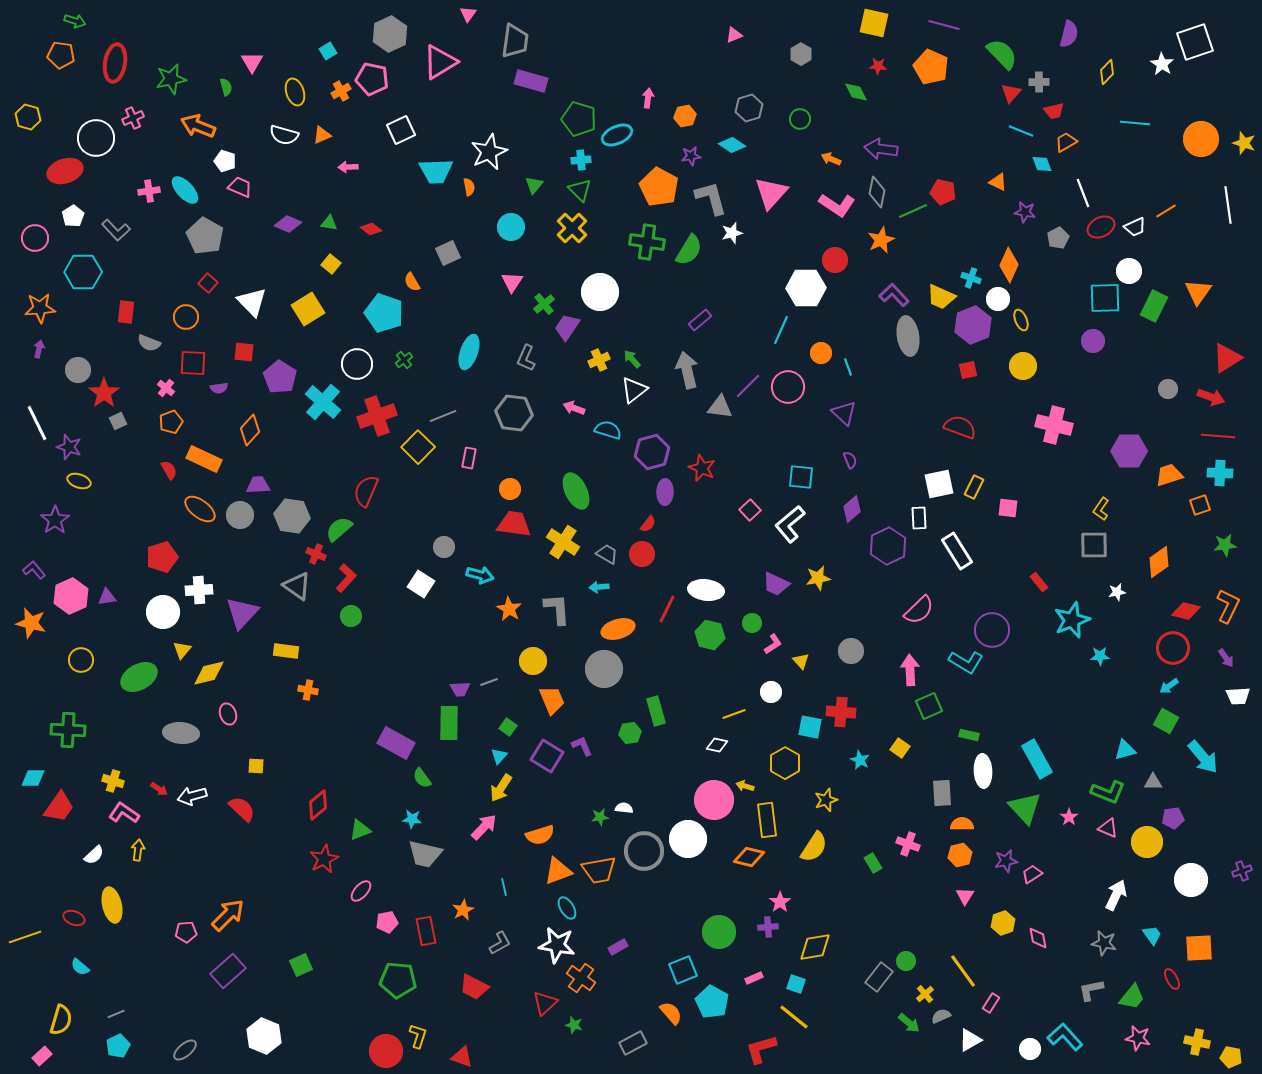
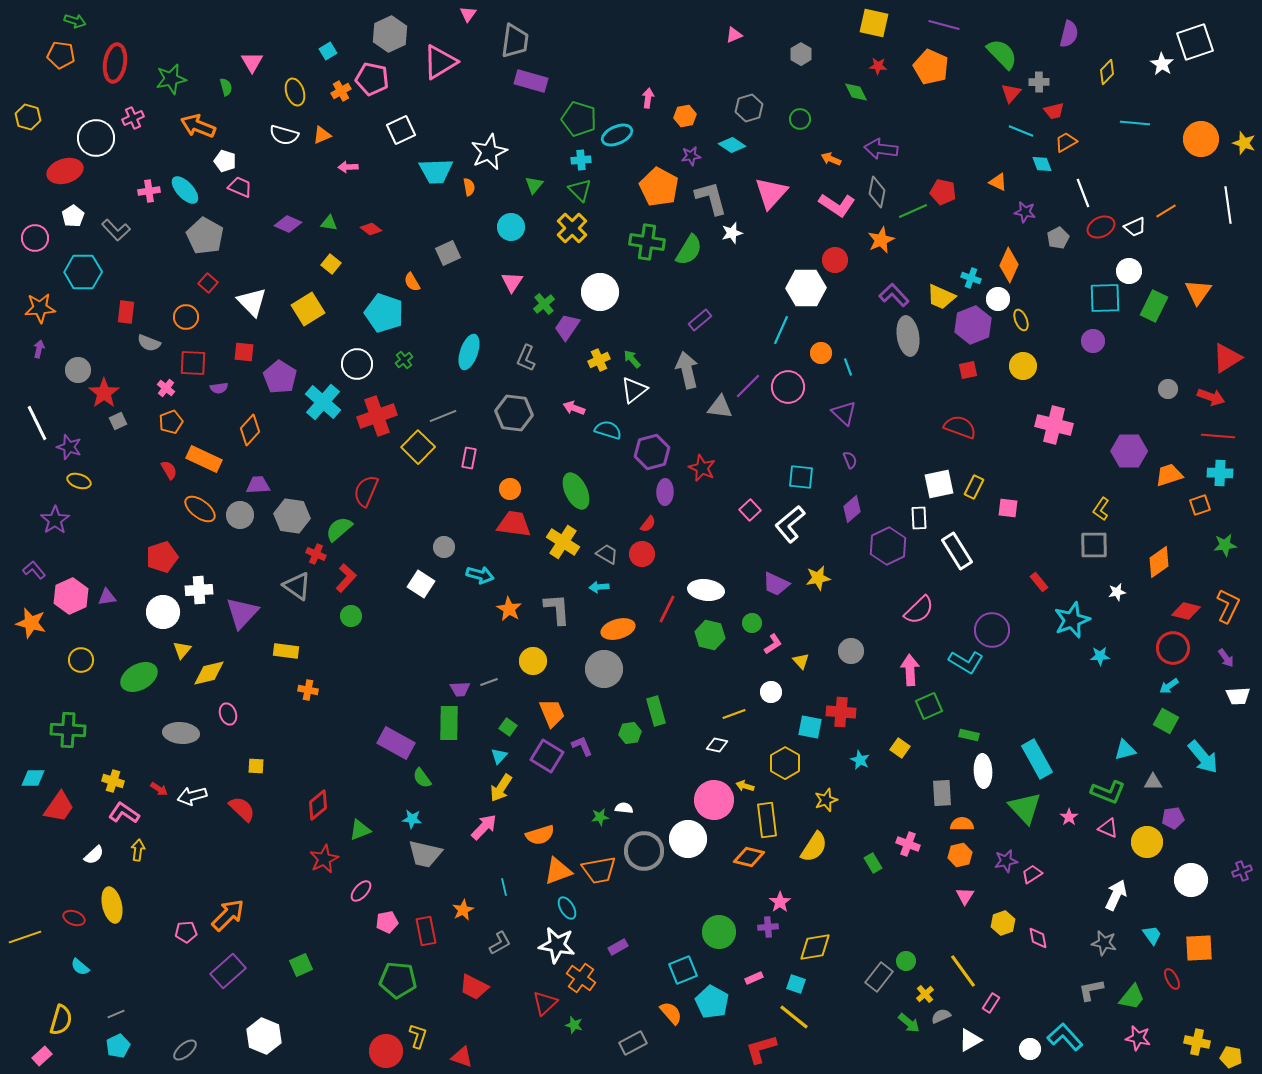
orange trapezoid at (552, 700): moved 13 px down
